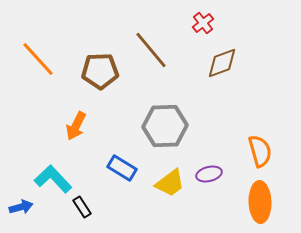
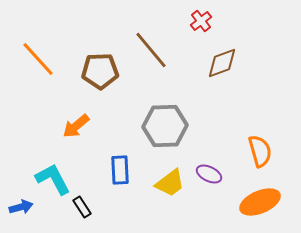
red cross: moved 2 px left, 2 px up
orange arrow: rotated 24 degrees clockwise
blue rectangle: moved 2 px left, 2 px down; rotated 56 degrees clockwise
purple ellipse: rotated 40 degrees clockwise
cyan L-shape: rotated 15 degrees clockwise
orange ellipse: rotated 69 degrees clockwise
